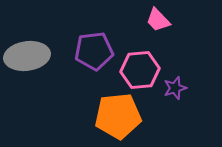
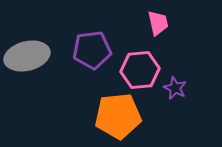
pink trapezoid: moved 3 px down; rotated 148 degrees counterclockwise
purple pentagon: moved 2 px left, 1 px up
gray ellipse: rotated 6 degrees counterclockwise
purple star: rotated 30 degrees counterclockwise
